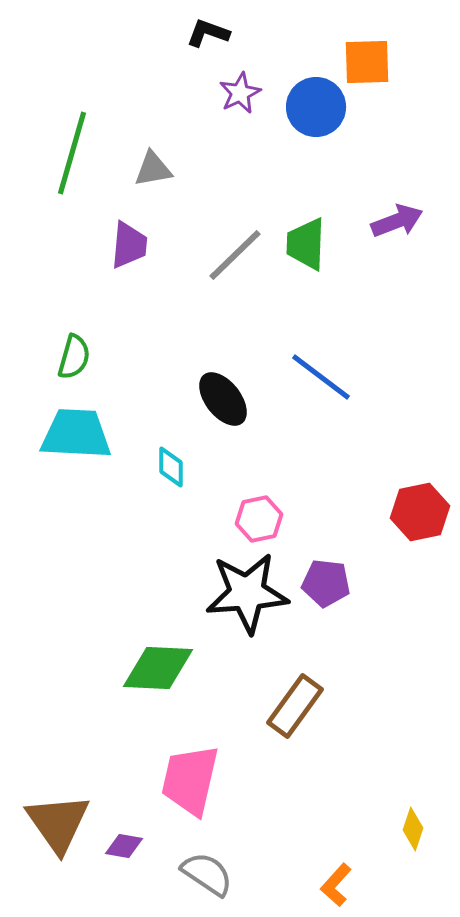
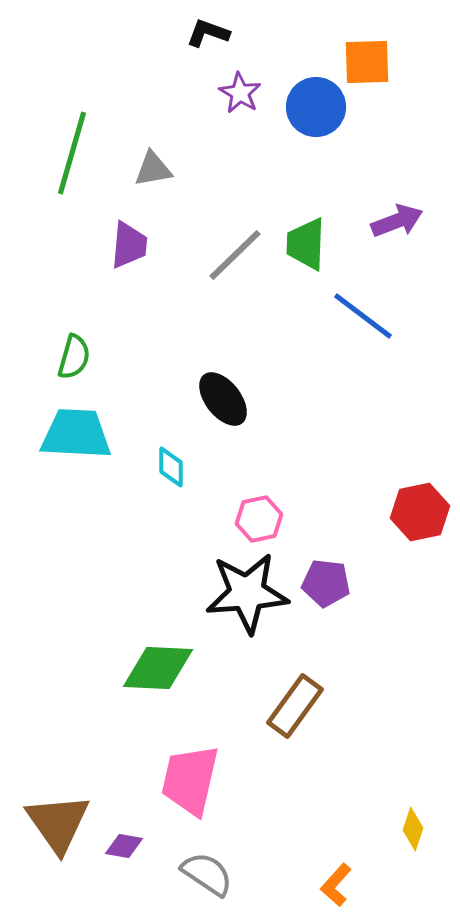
purple star: rotated 15 degrees counterclockwise
blue line: moved 42 px right, 61 px up
